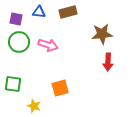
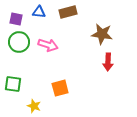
brown star: rotated 15 degrees clockwise
